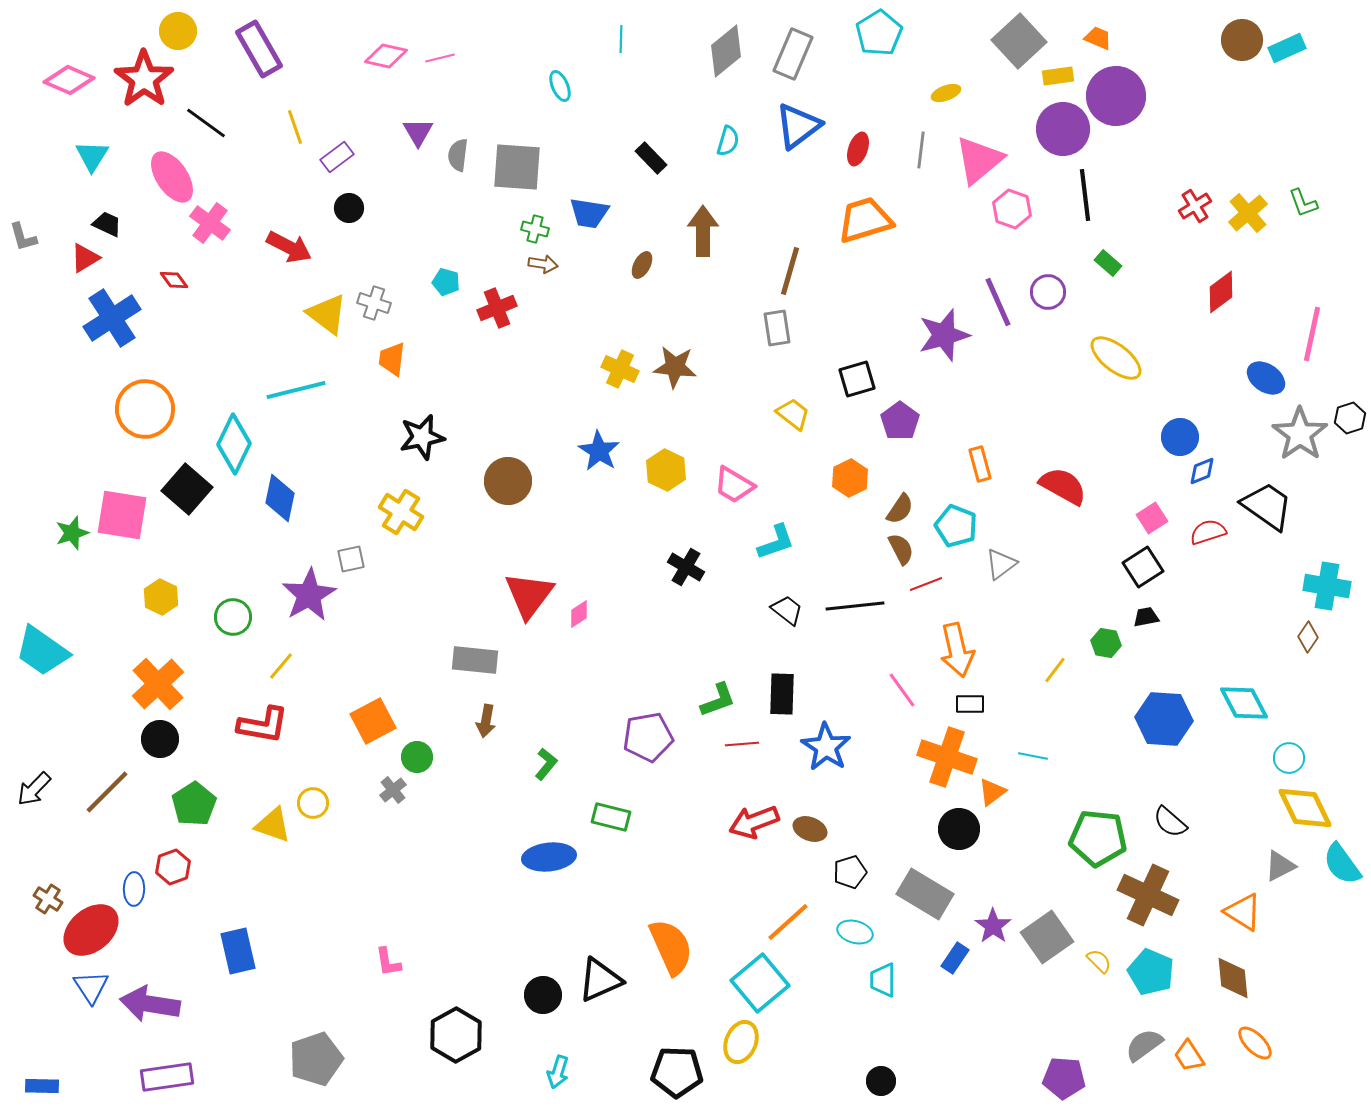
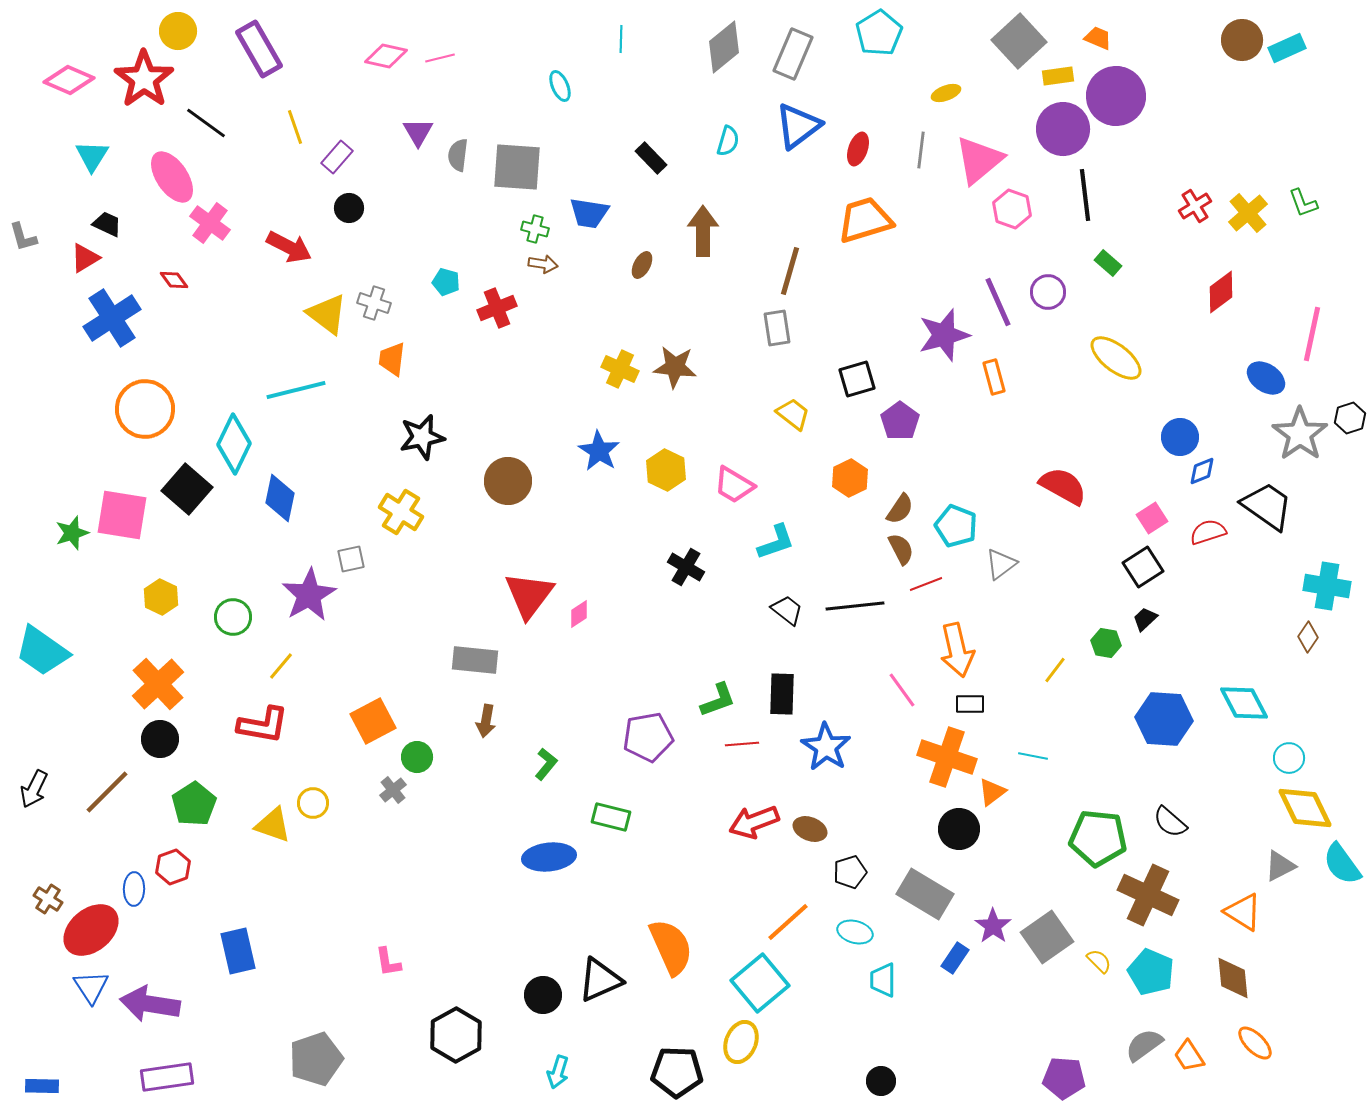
gray diamond at (726, 51): moved 2 px left, 4 px up
purple rectangle at (337, 157): rotated 12 degrees counterclockwise
orange rectangle at (980, 464): moved 14 px right, 87 px up
black trapezoid at (1146, 617): moved 1 px left, 2 px down; rotated 32 degrees counterclockwise
black arrow at (34, 789): rotated 18 degrees counterclockwise
